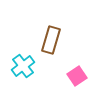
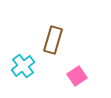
brown rectangle: moved 2 px right
